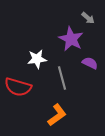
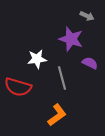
gray arrow: moved 1 px left, 2 px up; rotated 16 degrees counterclockwise
purple star: rotated 10 degrees counterclockwise
